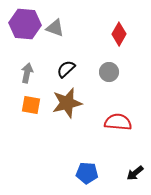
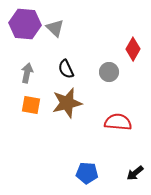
gray triangle: rotated 24 degrees clockwise
red diamond: moved 14 px right, 15 px down
black semicircle: rotated 72 degrees counterclockwise
